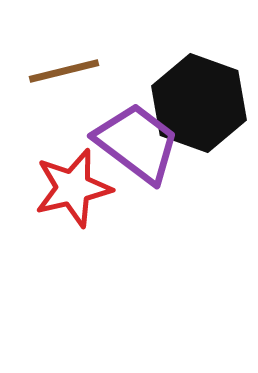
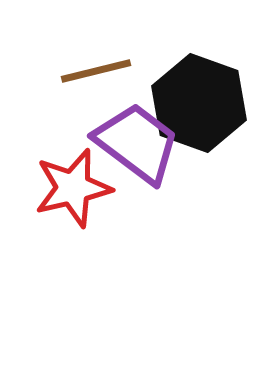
brown line: moved 32 px right
